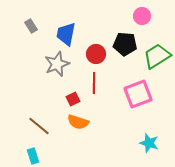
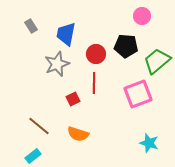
black pentagon: moved 1 px right, 2 px down
green trapezoid: moved 5 px down; rotated 8 degrees counterclockwise
orange semicircle: moved 12 px down
cyan rectangle: rotated 70 degrees clockwise
